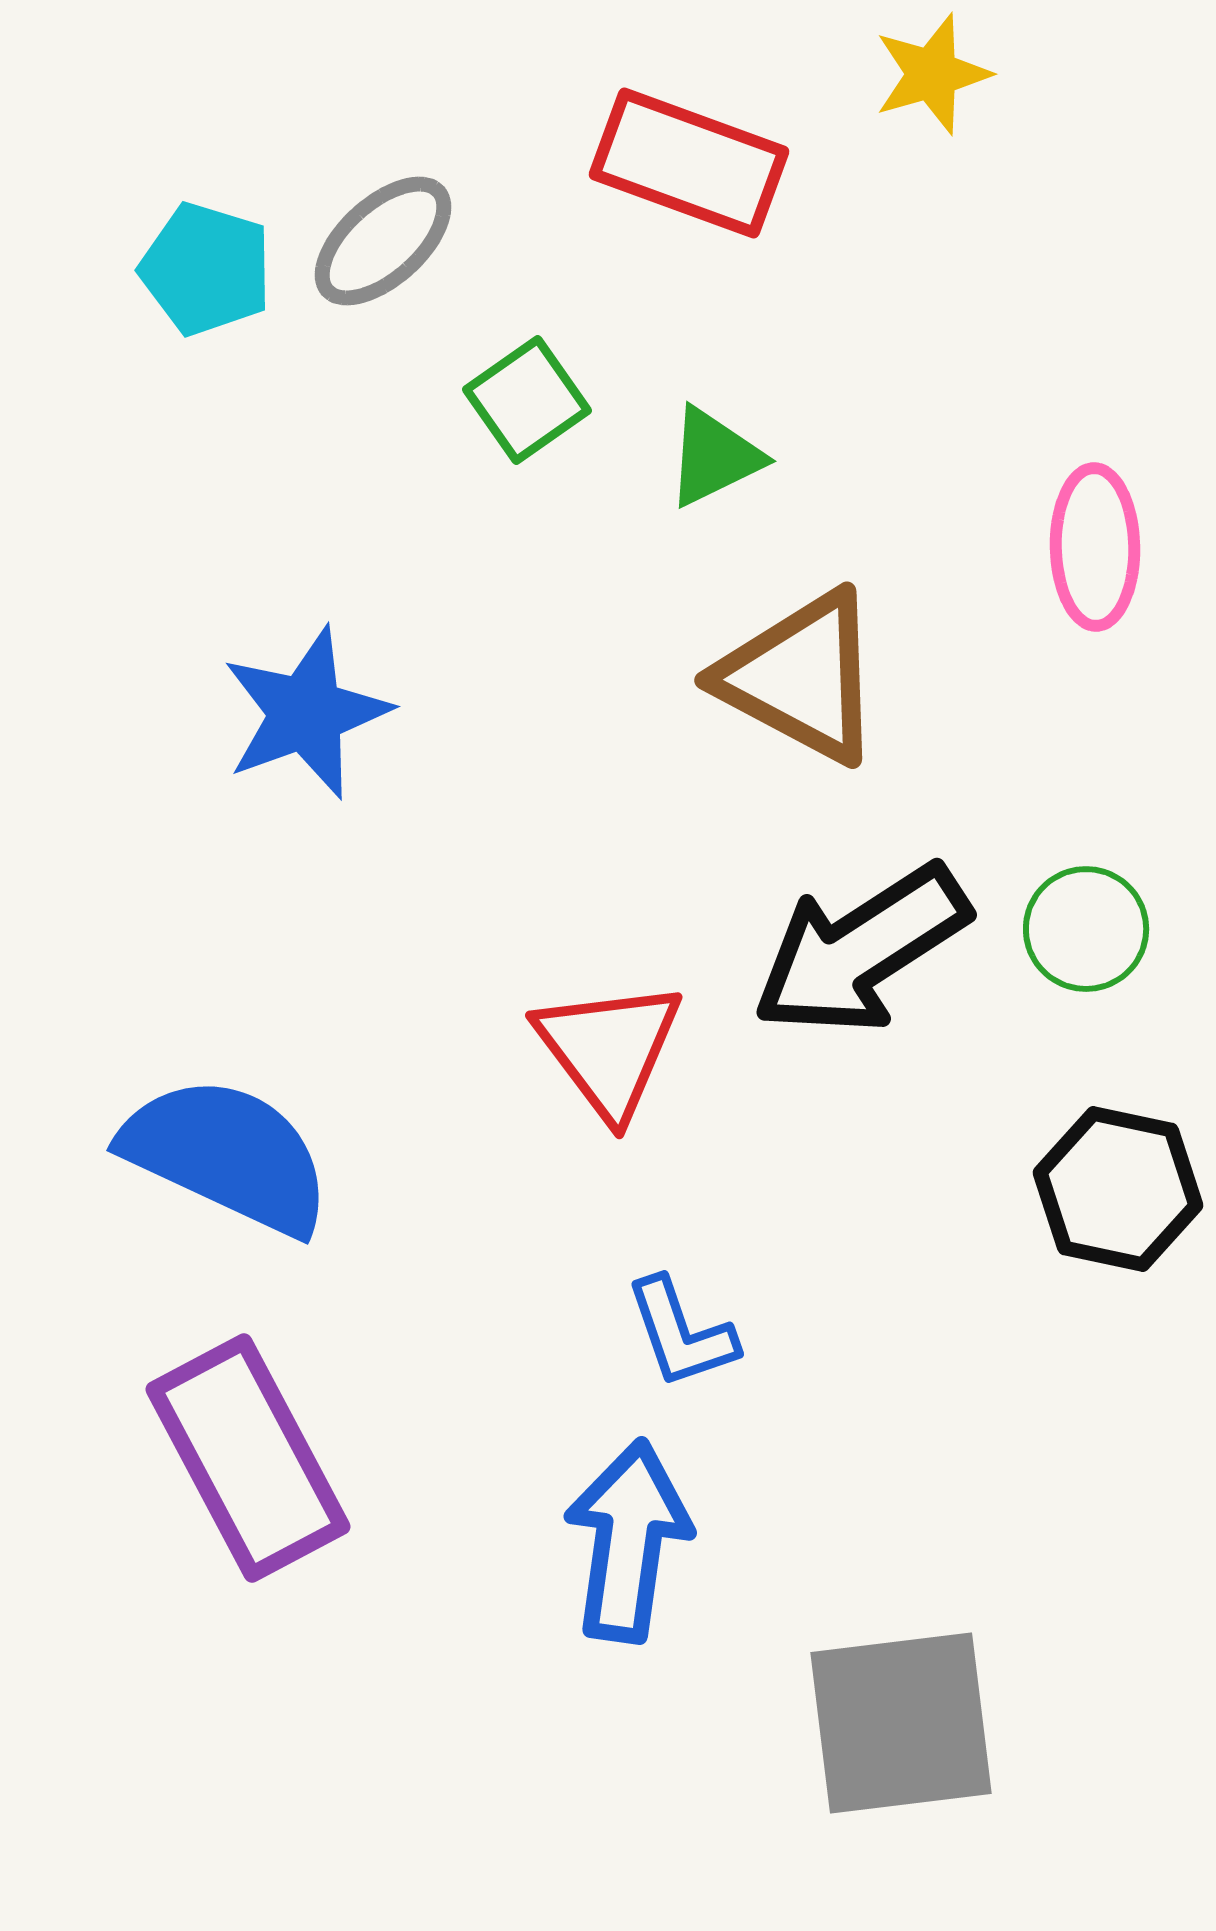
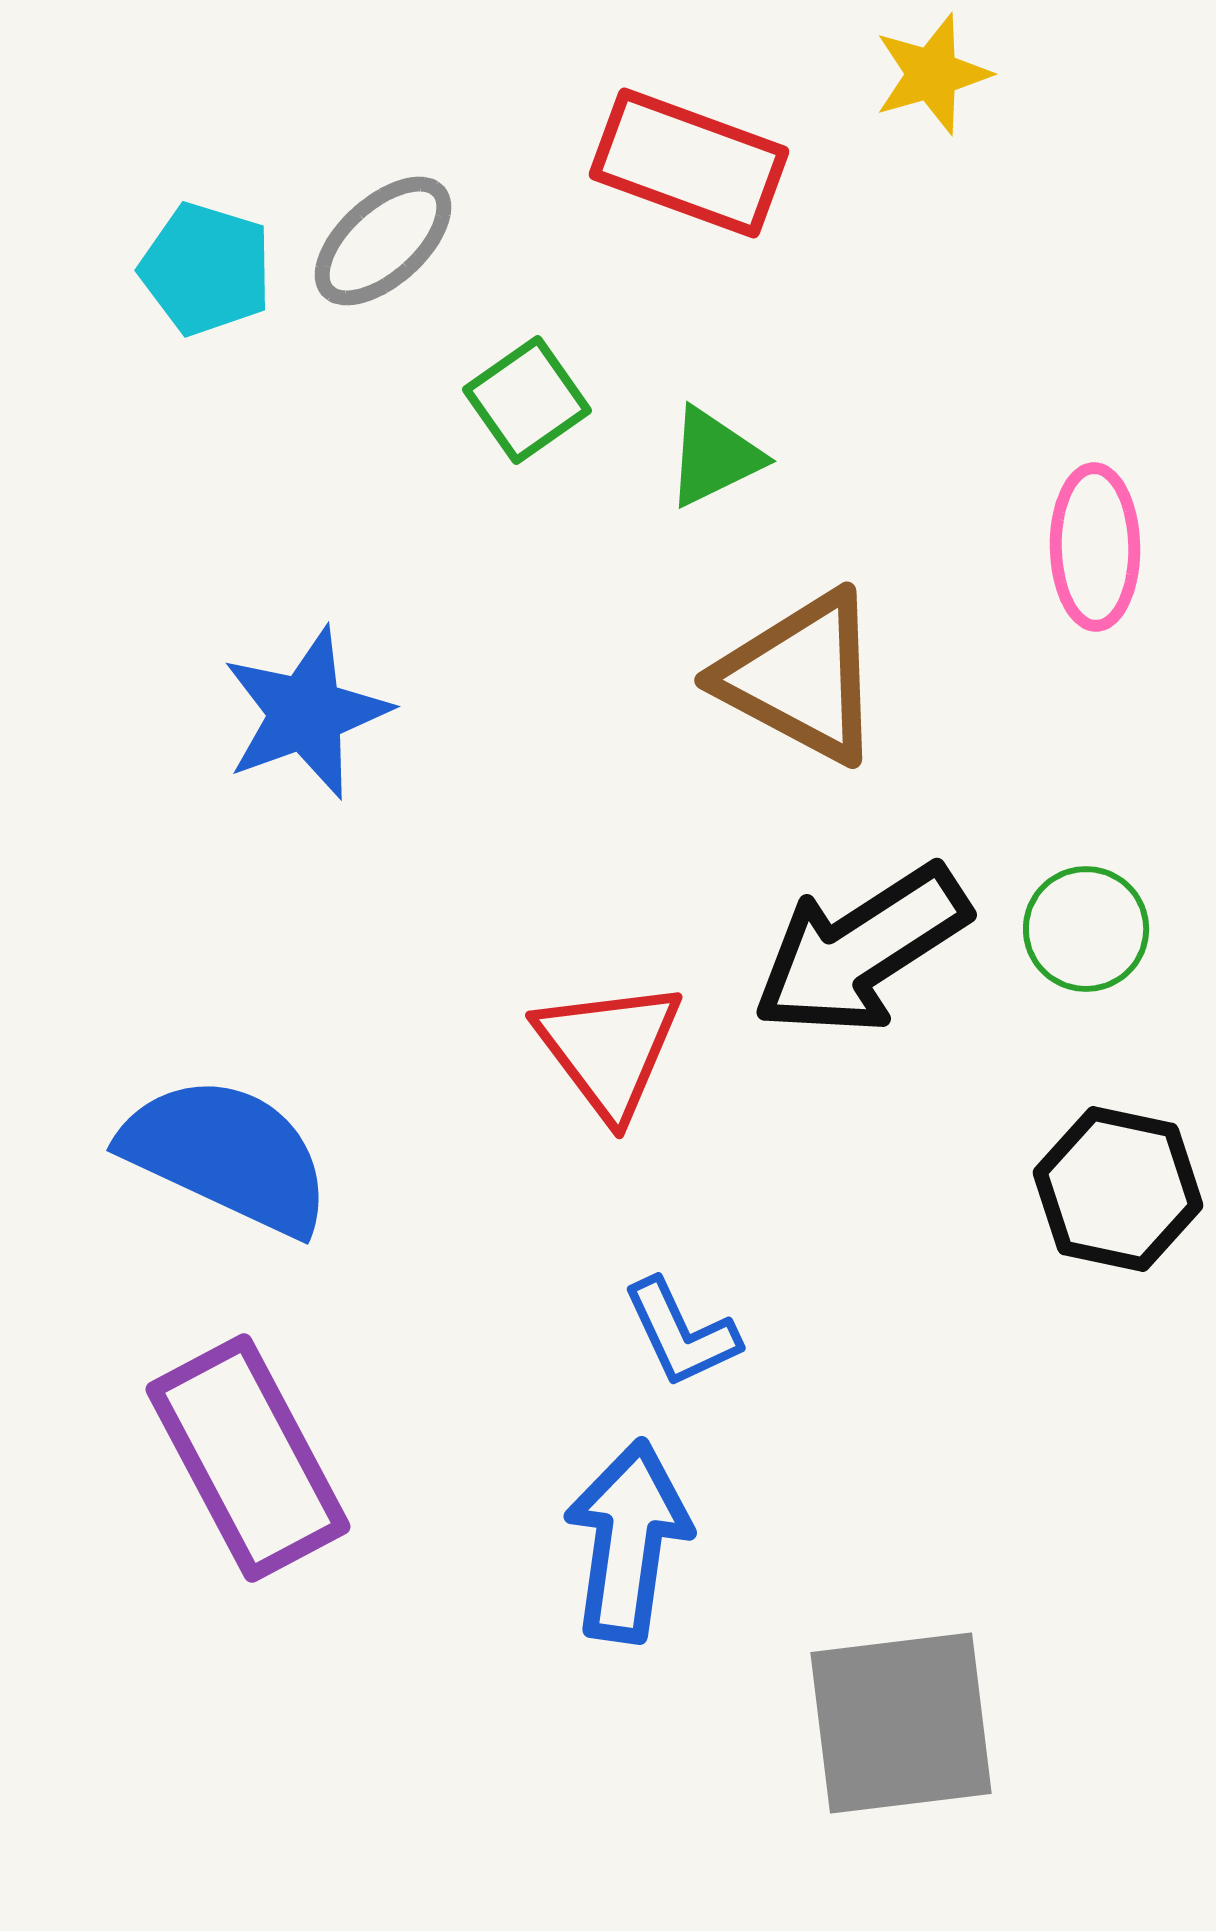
blue L-shape: rotated 6 degrees counterclockwise
